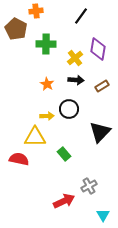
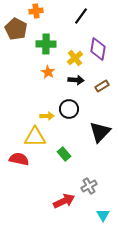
orange star: moved 1 px right, 12 px up
